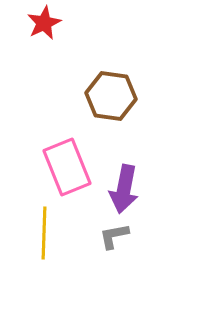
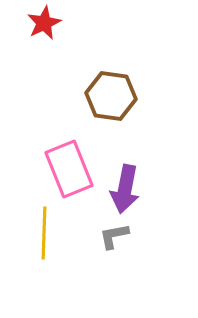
pink rectangle: moved 2 px right, 2 px down
purple arrow: moved 1 px right
